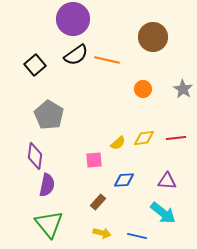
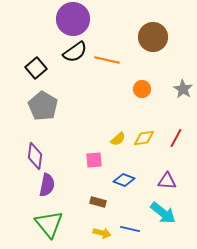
black semicircle: moved 1 px left, 3 px up
black square: moved 1 px right, 3 px down
orange circle: moved 1 px left
gray pentagon: moved 6 px left, 9 px up
red line: rotated 54 degrees counterclockwise
yellow semicircle: moved 4 px up
blue diamond: rotated 25 degrees clockwise
brown rectangle: rotated 63 degrees clockwise
blue line: moved 7 px left, 7 px up
